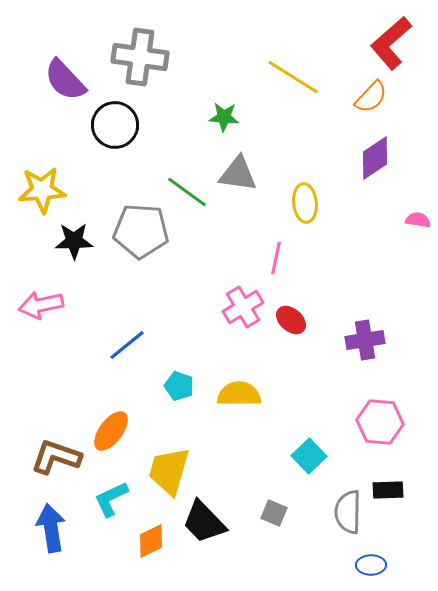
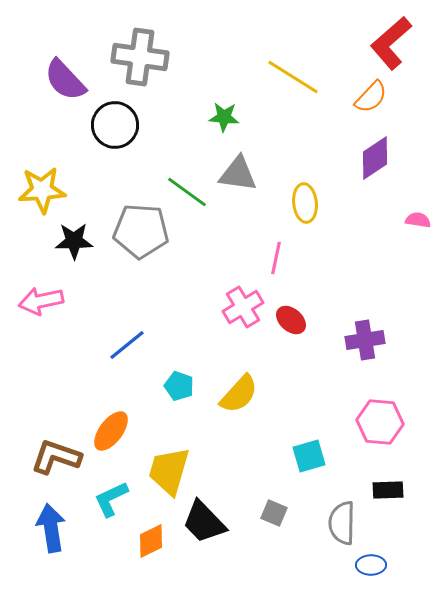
pink arrow: moved 4 px up
yellow semicircle: rotated 132 degrees clockwise
cyan square: rotated 28 degrees clockwise
gray semicircle: moved 6 px left, 11 px down
